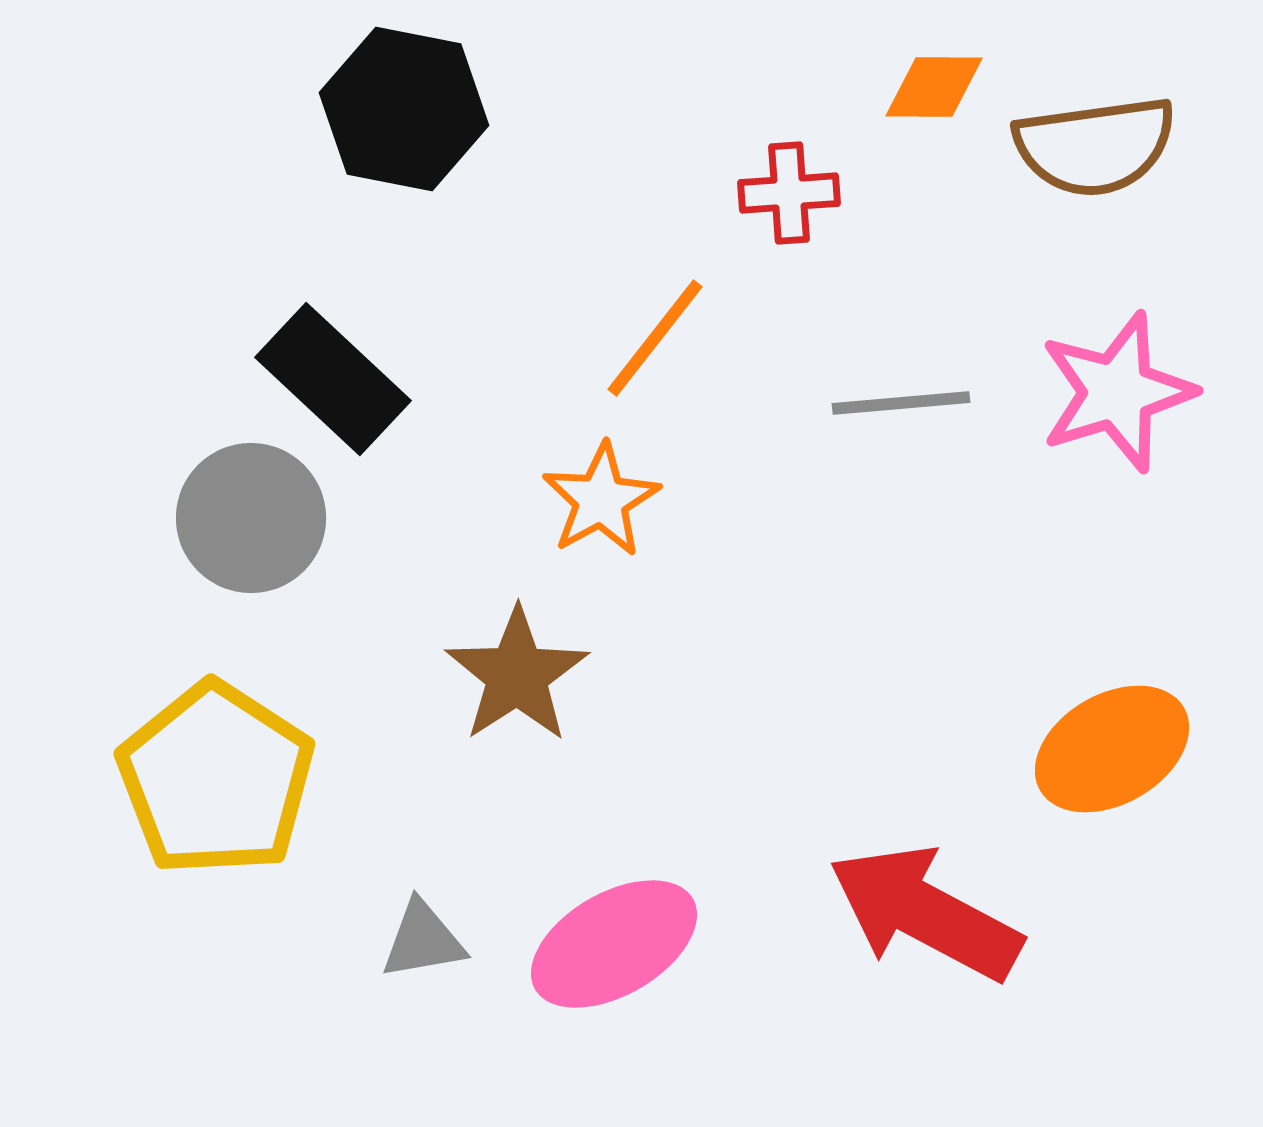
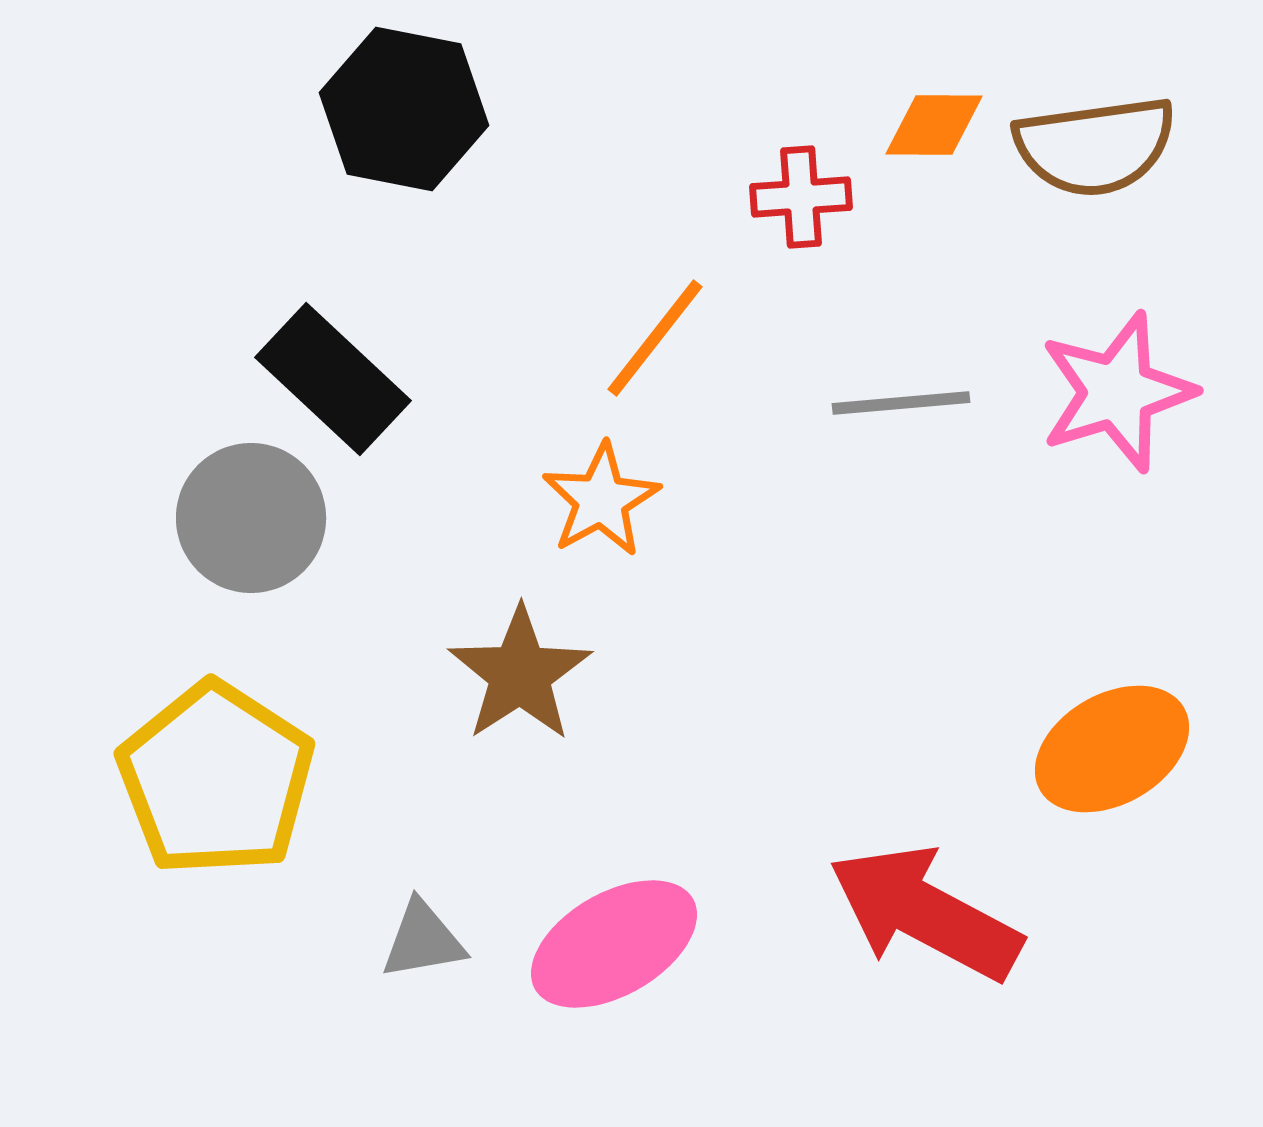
orange diamond: moved 38 px down
red cross: moved 12 px right, 4 px down
brown star: moved 3 px right, 1 px up
